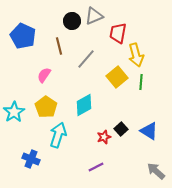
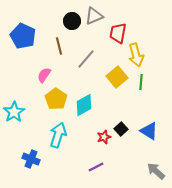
yellow pentagon: moved 10 px right, 8 px up
